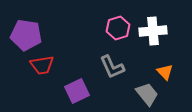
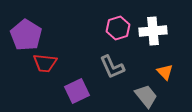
purple pentagon: rotated 24 degrees clockwise
red trapezoid: moved 3 px right, 2 px up; rotated 15 degrees clockwise
gray trapezoid: moved 1 px left, 2 px down
